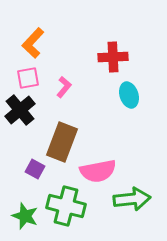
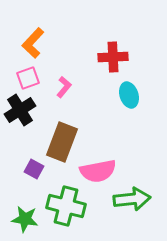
pink square: rotated 10 degrees counterclockwise
black cross: rotated 8 degrees clockwise
purple square: moved 1 px left
green star: moved 3 px down; rotated 12 degrees counterclockwise
